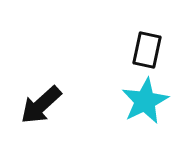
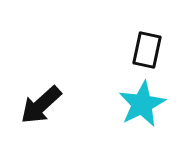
cyan star: moved 3 px left, 3 px down
